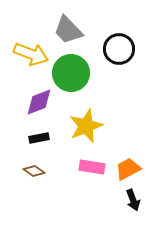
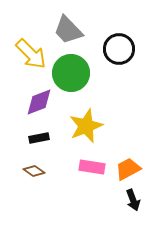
yellow arrow: rotated 24 degrees clockwise
